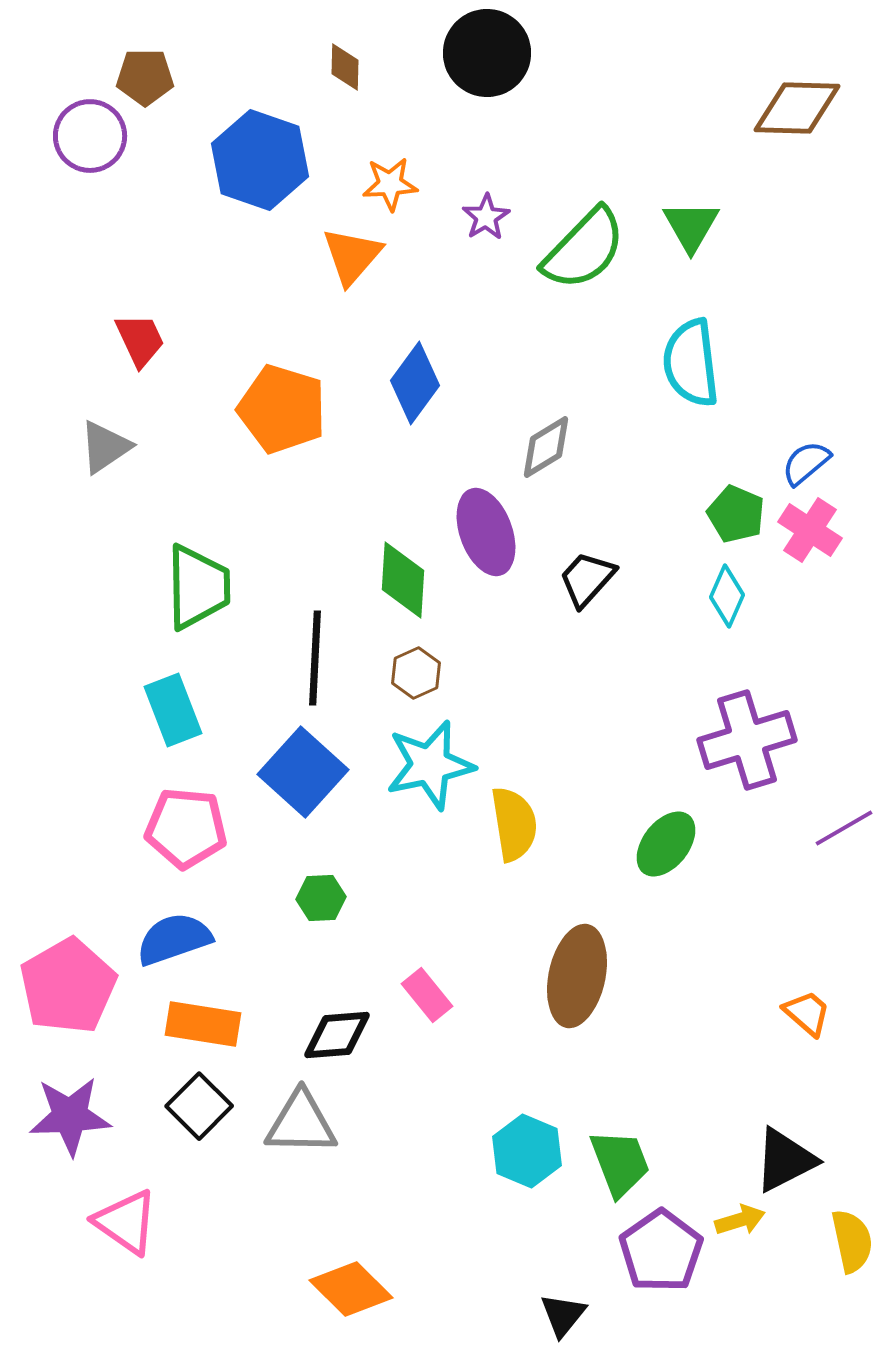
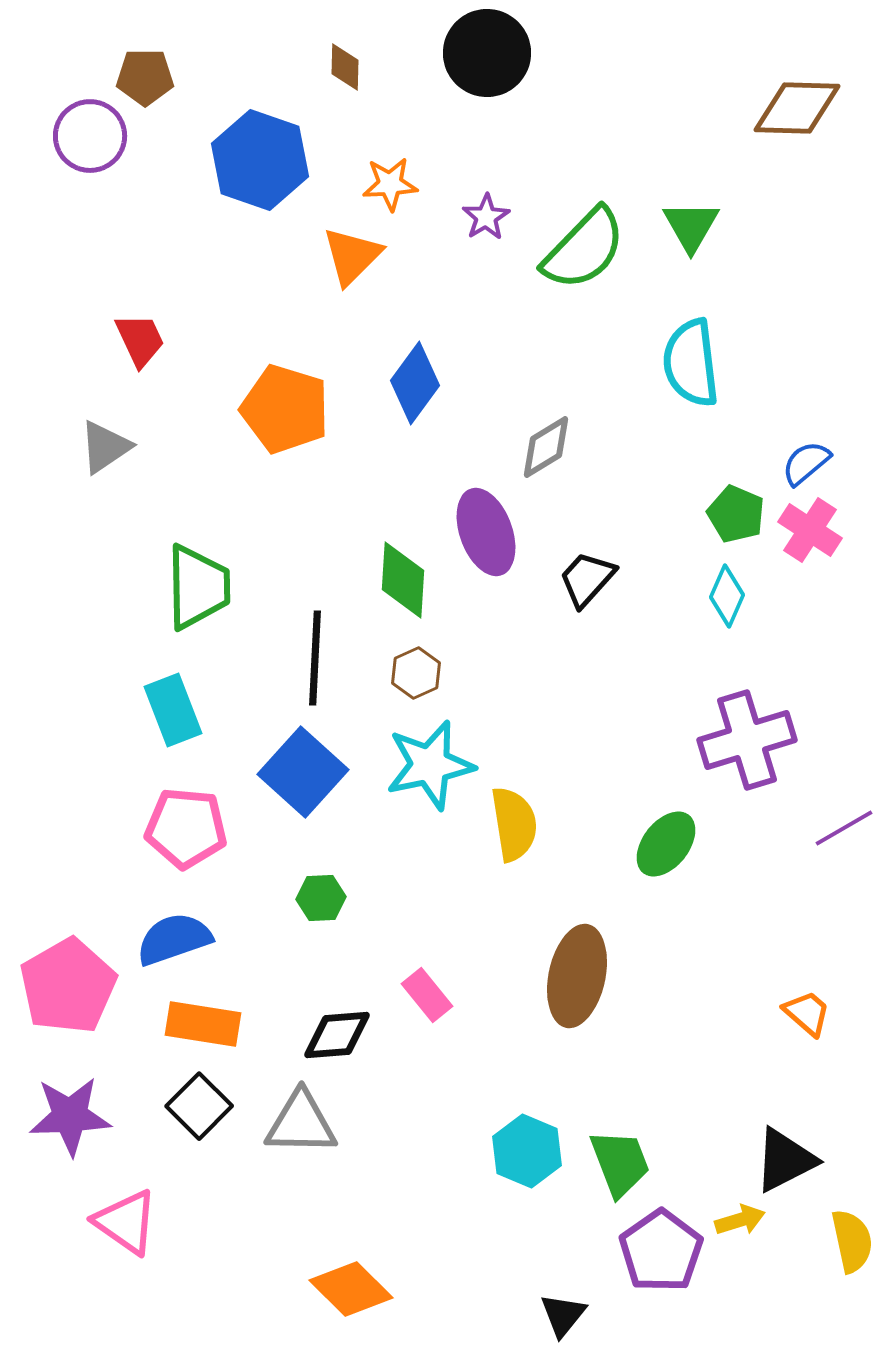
orange triangle at (352, 256): rotated 4 degrees clockwise
orange pentagon at (282, 409): moved 3 px right
